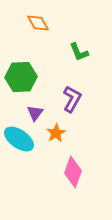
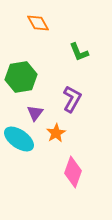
green hexagon: rotated 8 degrees counterclockwise
